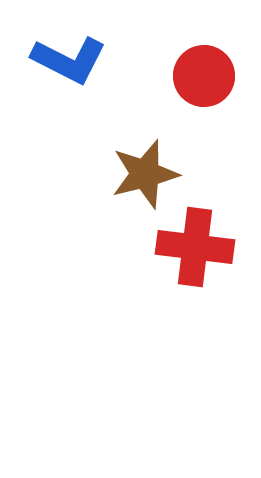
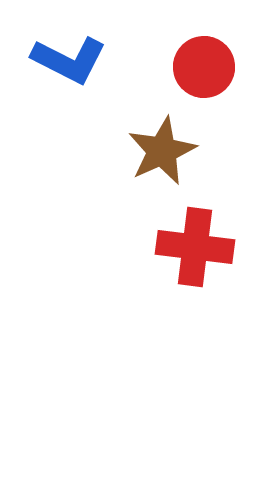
red circle: moved 9 px up
brown star: moved 17 px right, 23 px up; rotated 10 degrees counterclockwise
